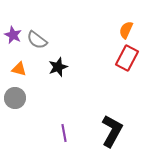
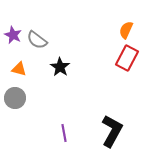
black star: moved 2 px right; rotated 18 degrees counterclockwise
